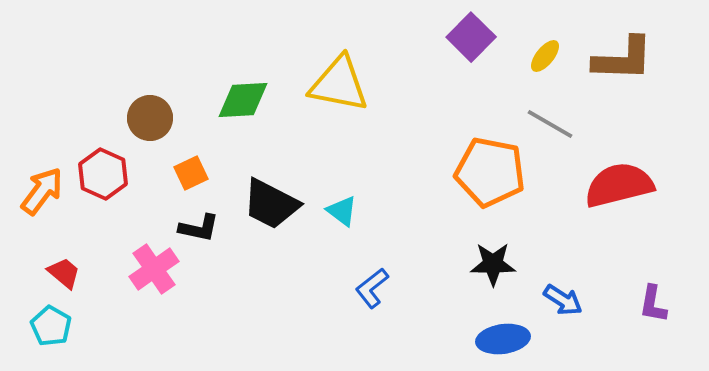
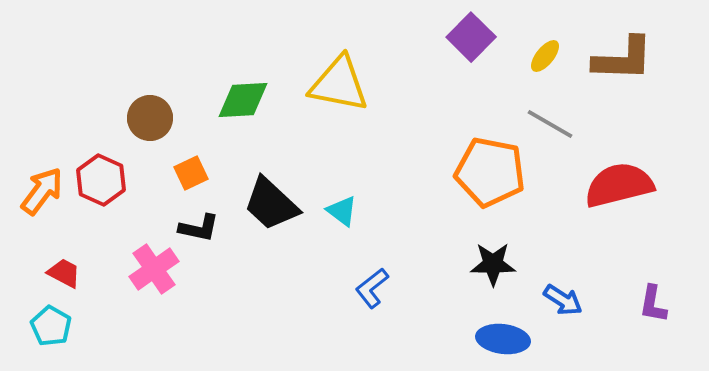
red hexagon: moved 2 px left, 6 px down
black trapezoid: rotated 16 degrees clockwise
red trapezoid: rotated 12 degrees counterclockwise
blue ellipse: rotated 15 degrees clockwise
